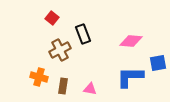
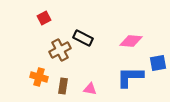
red square: moved 8 px left; rotated 24 degrees clockwise
black rectangle: moved 4 px down; rotated 42 degrees counterclockwise
